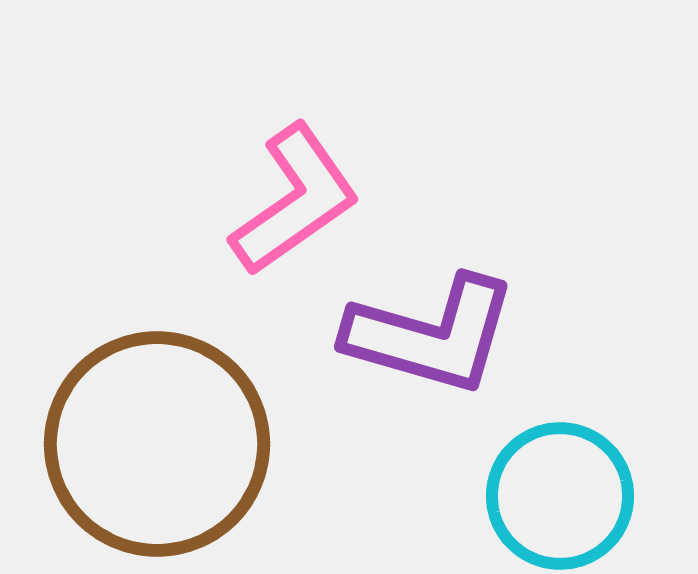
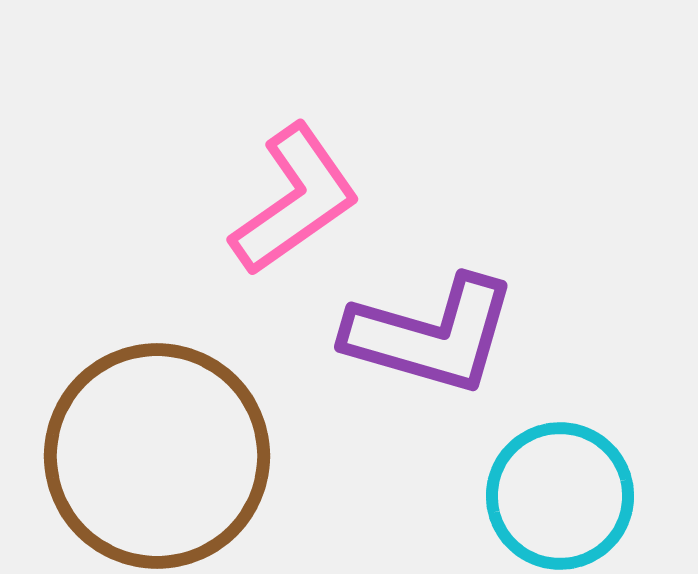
brown circle: moved 12 px down
